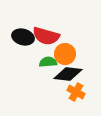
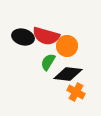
orange circle: moved 2 px right, 8 px up
green semicircle: rotated 54 degrees counterclockwise
